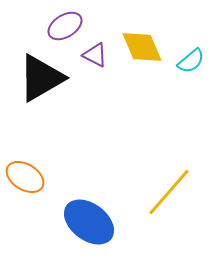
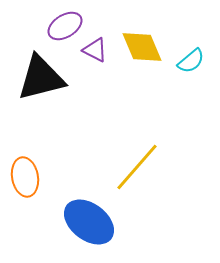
purple triangle: moved 5 px up
black triangle: rotated 16 degrees clockwise
orange ellipse: rotated 48 degrees clockwise
yellow line: moved 32 px left, 25 px up
